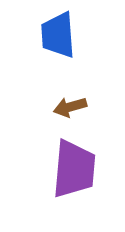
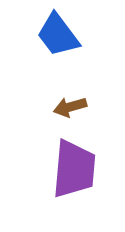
blue trapezoid: rotated 33 degrees counterclockwise
